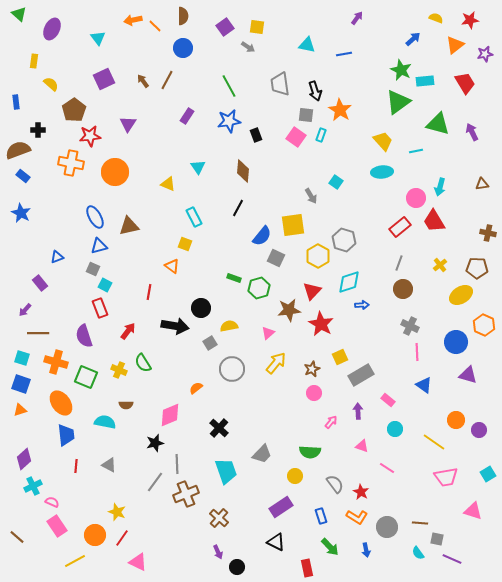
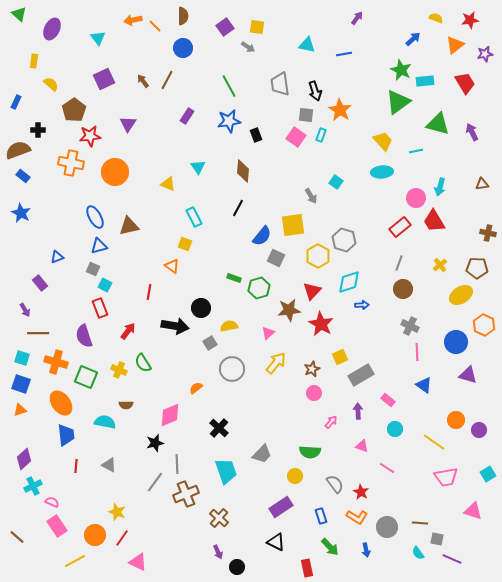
blue rectangle at (16, 102): rotated 32 degrees clockwise
purple arrow at (25, 310): rotated 72 degrees counterclockwise
